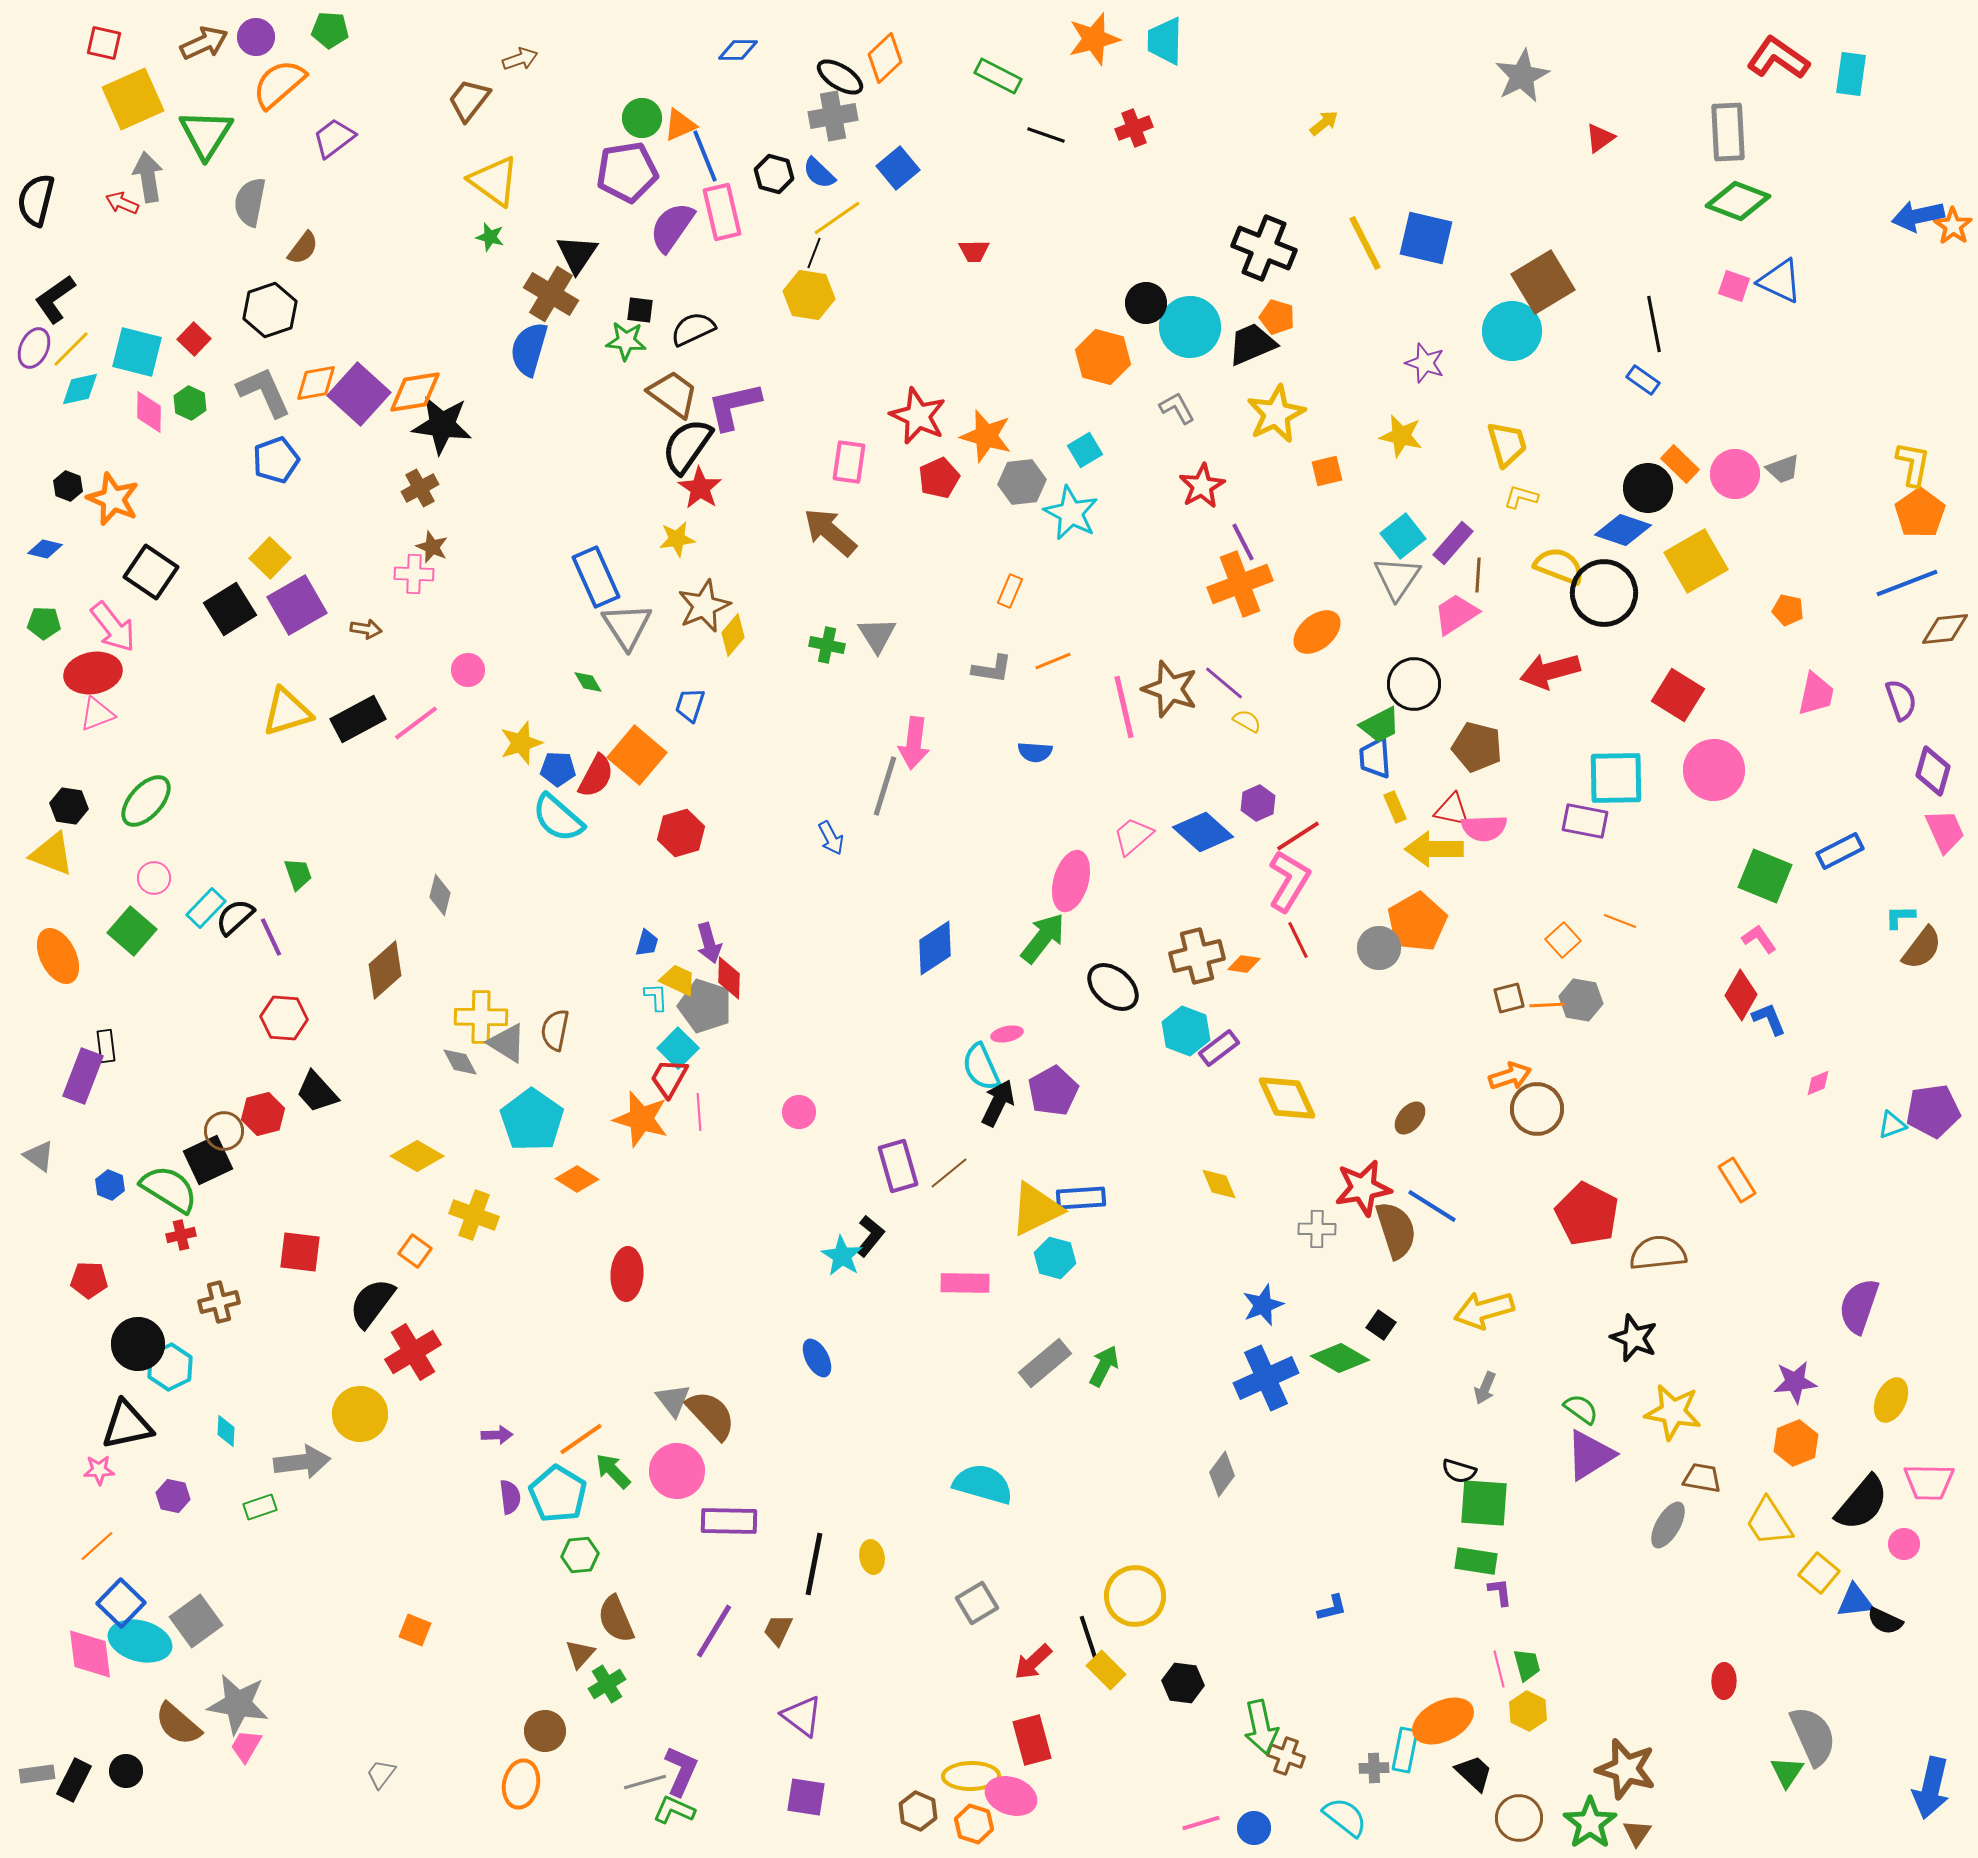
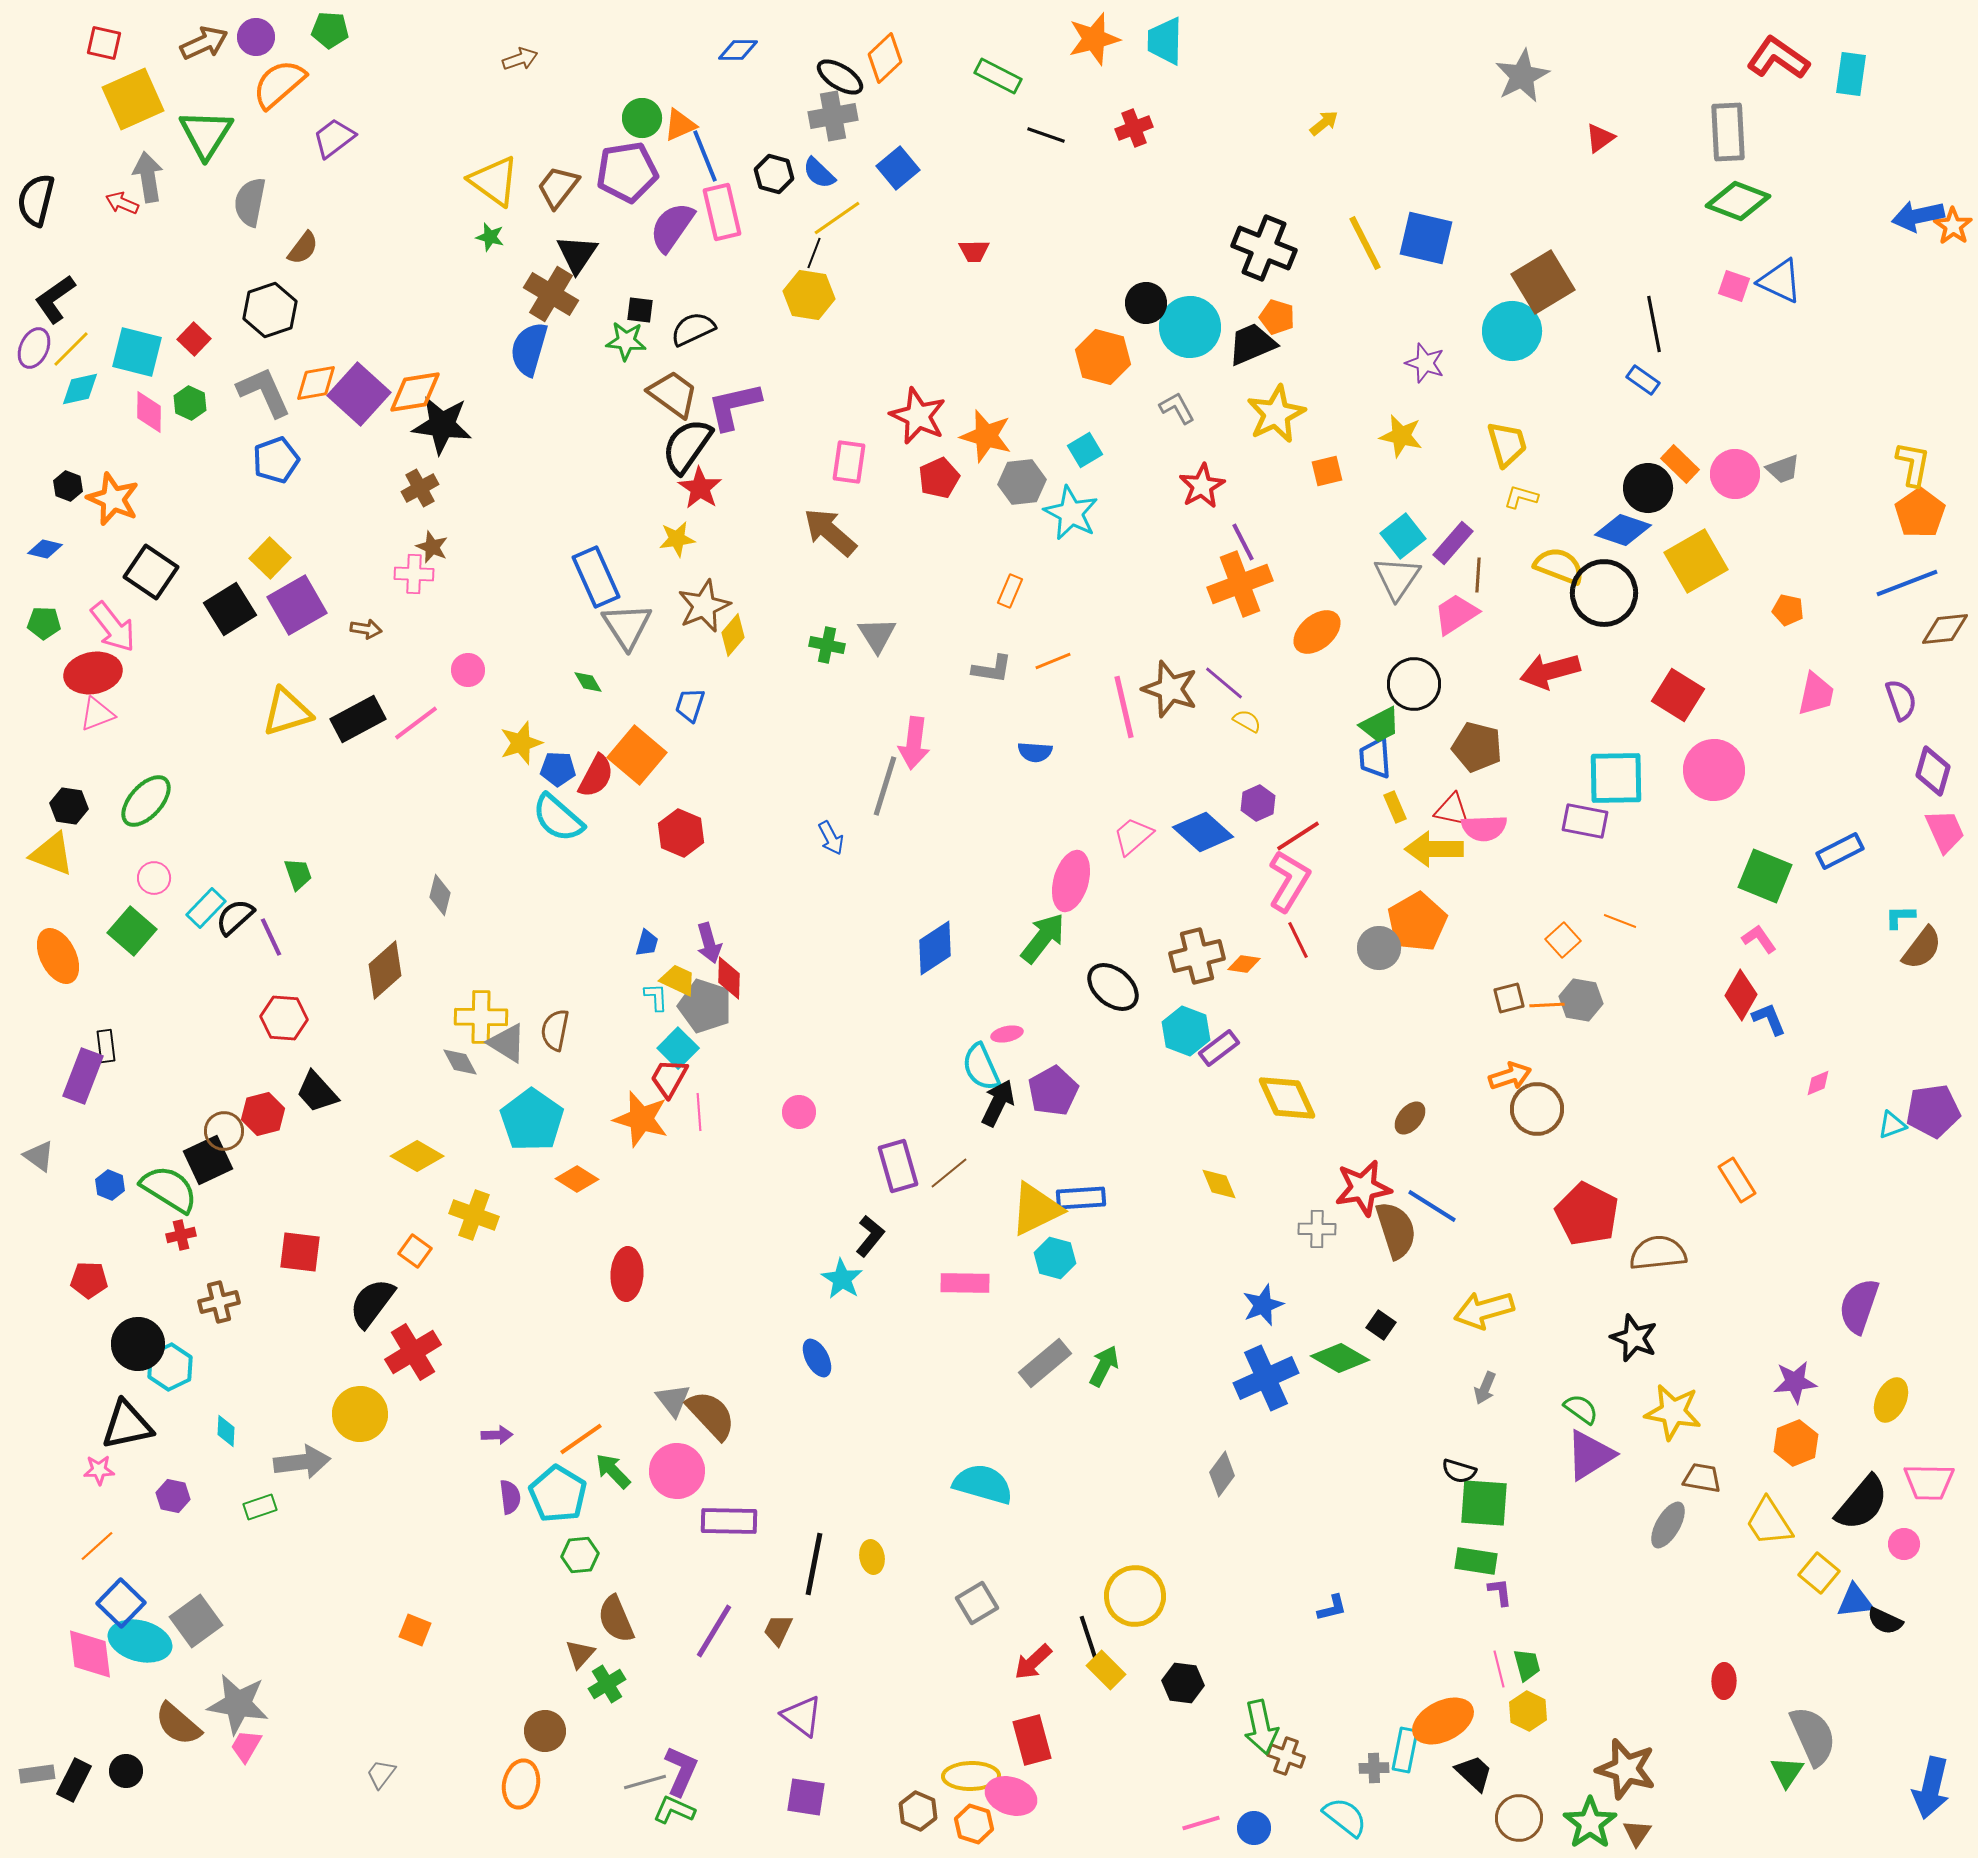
brown trapezoid at (469, 100): moved 89 px right, 87 px down
red hexagon at (681, 833): rotated 21 degrees counterclockwise
cyan star at (842, 1256): moved 23 px down
